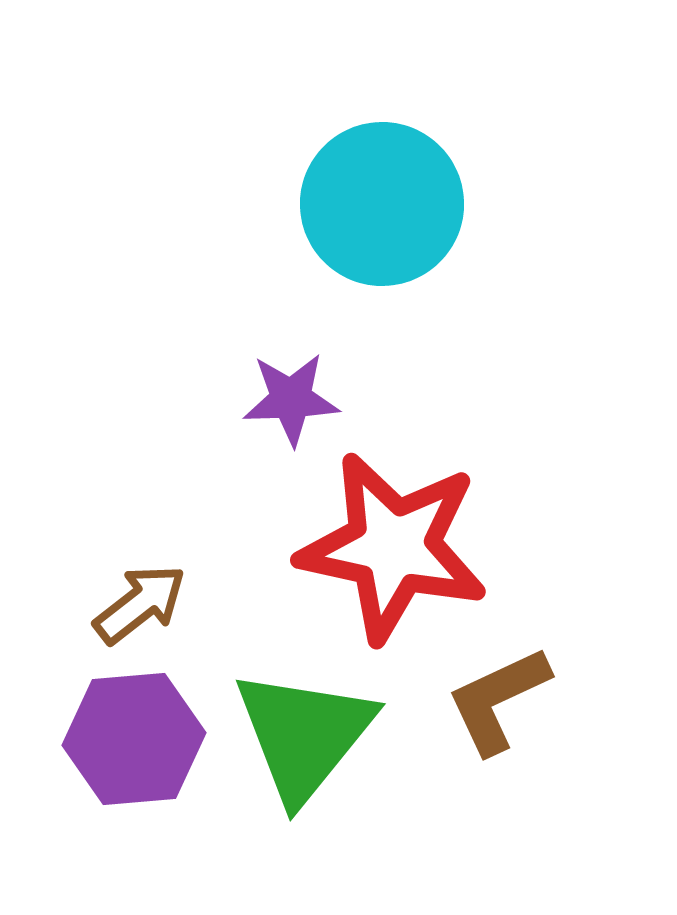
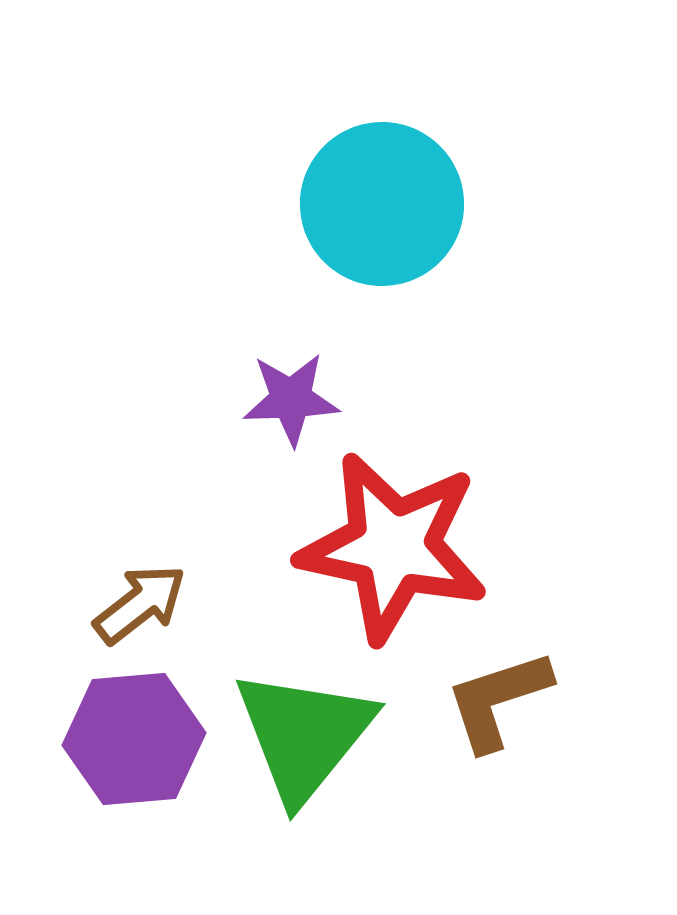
brown L-shape: rotated 7 degrees clockwise
